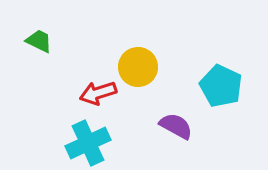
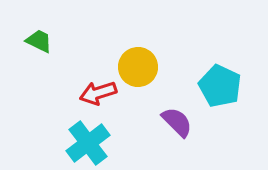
cyan pentagon: moved 1 px left
purple semicircle: moved 1 px right, 4 px up; rotated 16 degrees clockwise
cyan cross: rotated 12 degrees counterclockwise
